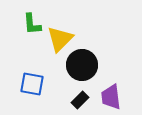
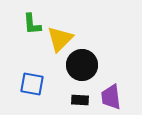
black rectangle: rotated 48 degrees clockwise
